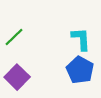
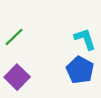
cyan L-shape: moved 4 px right; rotated 15 degrees counterclockwise
